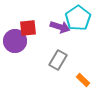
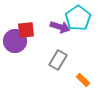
red square: moved 2 px left, 2 px down
